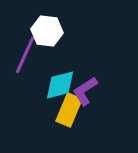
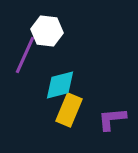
purple L-shape: moved 27 px right, 28 px down; rotated 28 degrees clockwise
